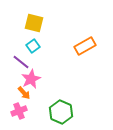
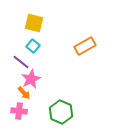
cyan square: rotated 16 degrees counterclockwise
pink cross: rotated 28 degrees clockwise
